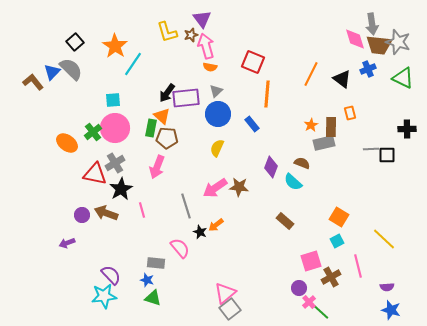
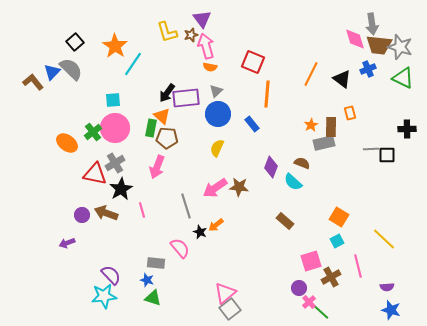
gray star at (398, 42): moved 2 px right, 5 px down
